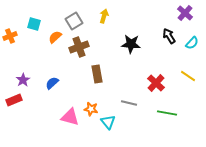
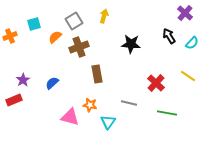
cyan square: rotated 32 degrees counterclockwise
orange star: moved 1 px left, 4 px up
cyan triangle: rotated 14 degrees clockwise
